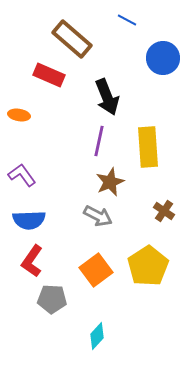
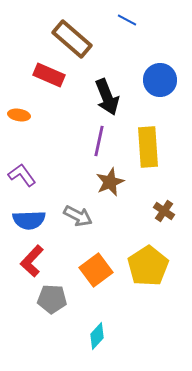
blue circle: moved 3 px left, 22 px down
gray arrow: moved 20 px left
red L-shape: rotated 8 degrees clockwise
